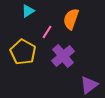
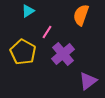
orange semicircle: moved 10 px right, 4 px up
purple cross: moved 2 px up
purple triangle: moved 1 px left, 4 px up
